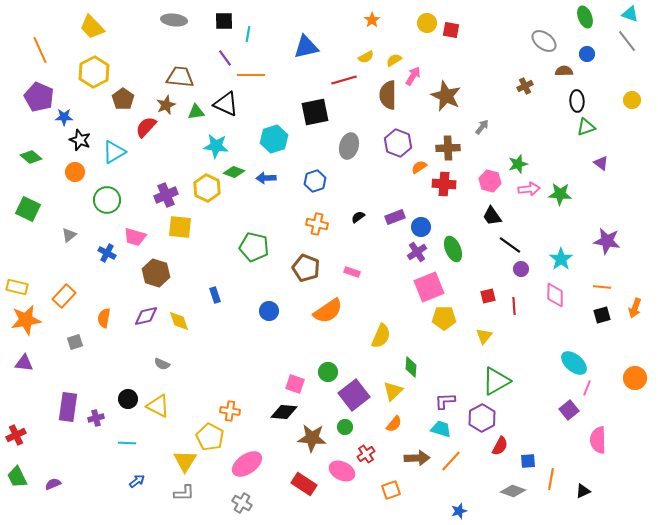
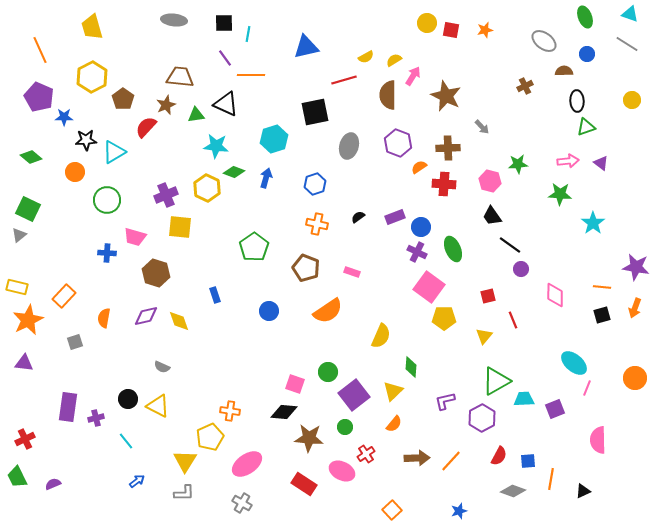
orange star at (372, 20): moved 113 px right, 10 px down; rotated 21 degrees clockwise
black square at (224, 21): moved 2 px down
yellow trapezoid at (92, 27): rotated 28 degrees clockwise
gray line at (627, 41): moved 3 px down; rotated 20 degrees counterclockwise
yellow hexagon at (94, 72): moved 2 px left, 5 px down
green triangle at (196, 112): moved 3 px down
gray arrow at (482, 127): rotated 98 degrees clockwise
black star at (80, 140): moved 6 px right; rotated 25 degrees counterclockwise
green star at (518, 164): rotated 12 degrees clockwise
blue arrow at (266, 178): rotated 108 degrees clockwise
blue hexagon at (315, 181): moved 3 px down
pink arrow at (529, 189): moved 39 px right, 28 px up
gray triangle at (69, 235): moved 50 px left
purple star at (607, 241): moved 29 px right, 26 px down
green pentagon at (254, 247): rotated 24 degrees clockwise
purple cross at (417, 252): rotated 30 degrees counterclockwise
blue cross at (107, 253): rotated 24 degrees counterclockwise
cyan star at (561, 259): moved 32 px right, 36 px up
pink square at (429, 287): rotated 32 degrees counterclockwise
red line at (514, 306): moved 1 px left, 14 px down; rotated 18 degrees counterclockwise
orange star at (26, 320): moved 2 px right; rotated 16 degrees counterclockwise
gray semicircle at (162, 364): moved 3 px down
purple L-shape at (445, 401): rotated 10 degrees counterclockwise
purple square at (569, 410): moved 14 px left, 1 px up; rotated 18 degrees clockwise
cyan trapezoid at (441, 429): moved 83 px right, 30 px up; rotated 20 degrees counterclockwise
red cross at (16, 435): moved 9 px right, 4 px down
yellow pentagon at (210, 437): rotated 20 degrees clockwise
brown star at (312, 438): moved 3 px left
cyan line at (127, 443): moved 1 px left, 2 px up; rotated 48 degrees clockwise
red semicircle at (500, 446): moved 1 px left, 10 px down
orange square at (391, 490): moved 1 px right, 20 px down; rotated 24 degrees counterclockwise
